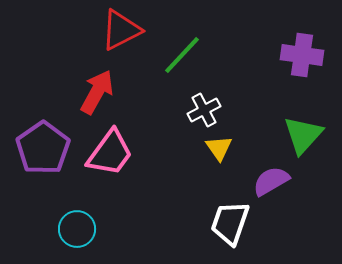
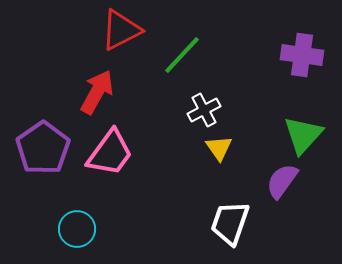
purple semicircle: moved 11 px right; rotated 24 degrees counterclockwise
